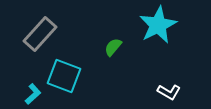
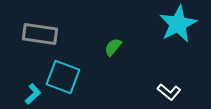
cyan star: moved 20 px right, 1 px up
gray rectangle: rotated 56 degrees clockwise
cyan square: moved 1 px left, 1 px down
white L-shape: rotated 10 degrees clockwise
